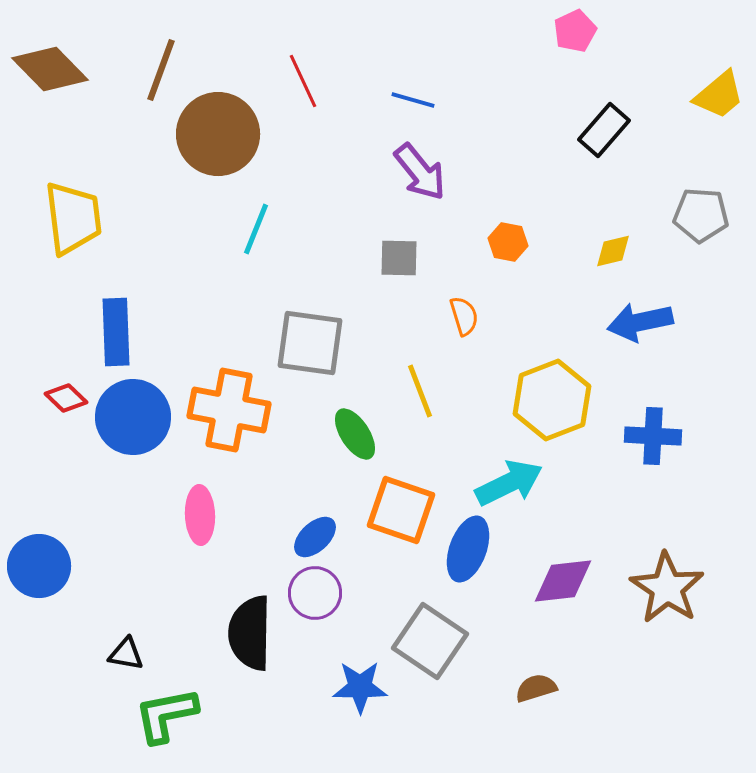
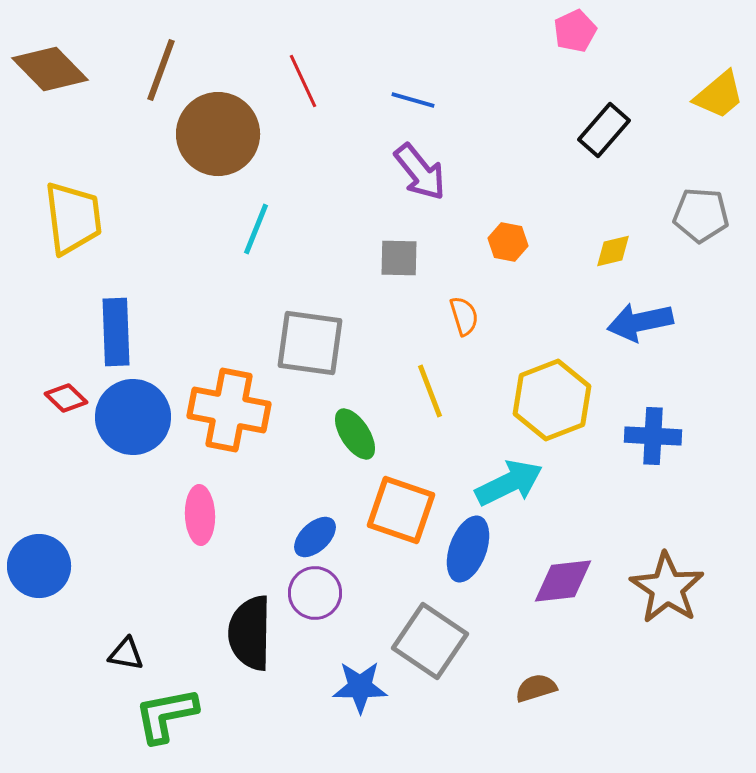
yellow line at (420, 391): moved 10 px right
